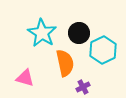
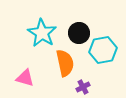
cyan hexagon: rotated 16 degrees clockwise
